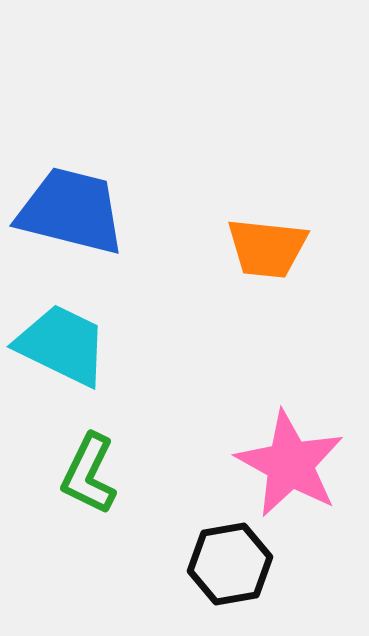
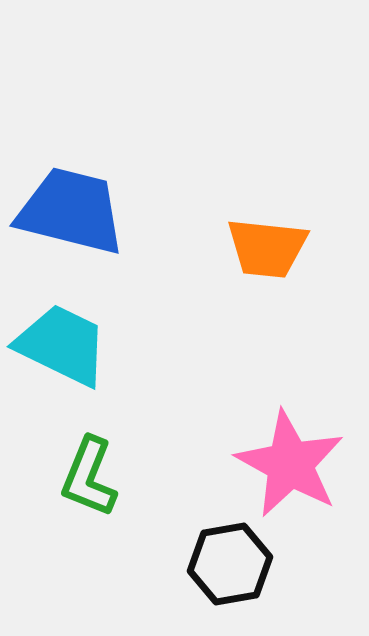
green L-shape: moved 3 px down; rotated 4 degrees counterclockwise
